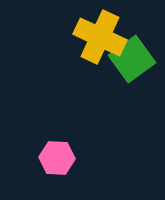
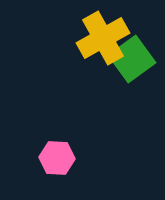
yellow cross: moved 3 px right, 1 px down; rotated 36 degrees clockwise
